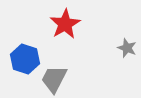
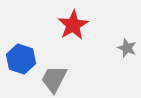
red star: moved 8 px right, 1 px down
blue hexagon: moved 4 px left
